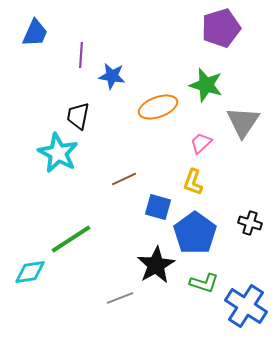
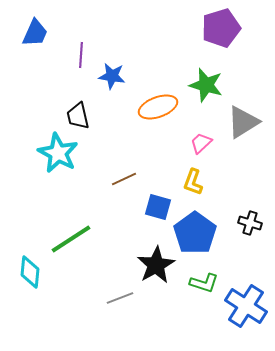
black trapezoid: rotated 24 degrees counterclockwise
gray triangle: rotated 24 degrees clockwise
cyan diamond: rotated 76 degrees counterclockwise
